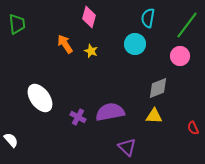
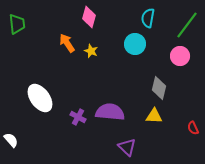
orange arrow: moved 2 px right, 1 px up
gray diamond: moved 1 px right; rotated 55 degrees counterclockwise
purple semicircle: rotated 16 degrees clockwise
